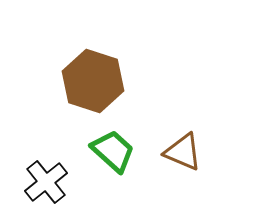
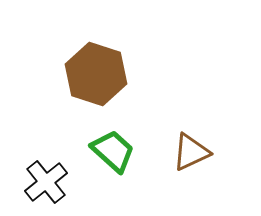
brown hexagon: moved 3 px right, 7 px up
brown triangle: moved 8 px right; rotated 48 degrees counterclockwise
